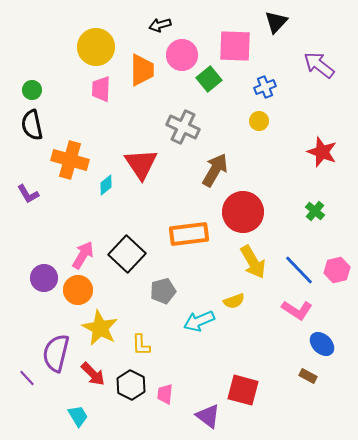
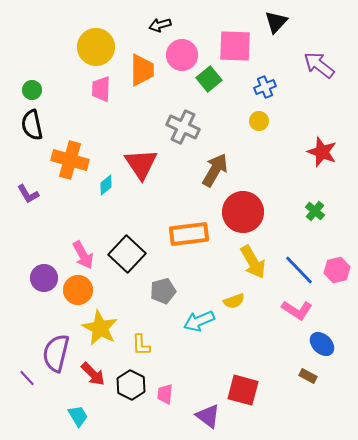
pink arrow at (83, 255): rotated 120 degrees clockwise
